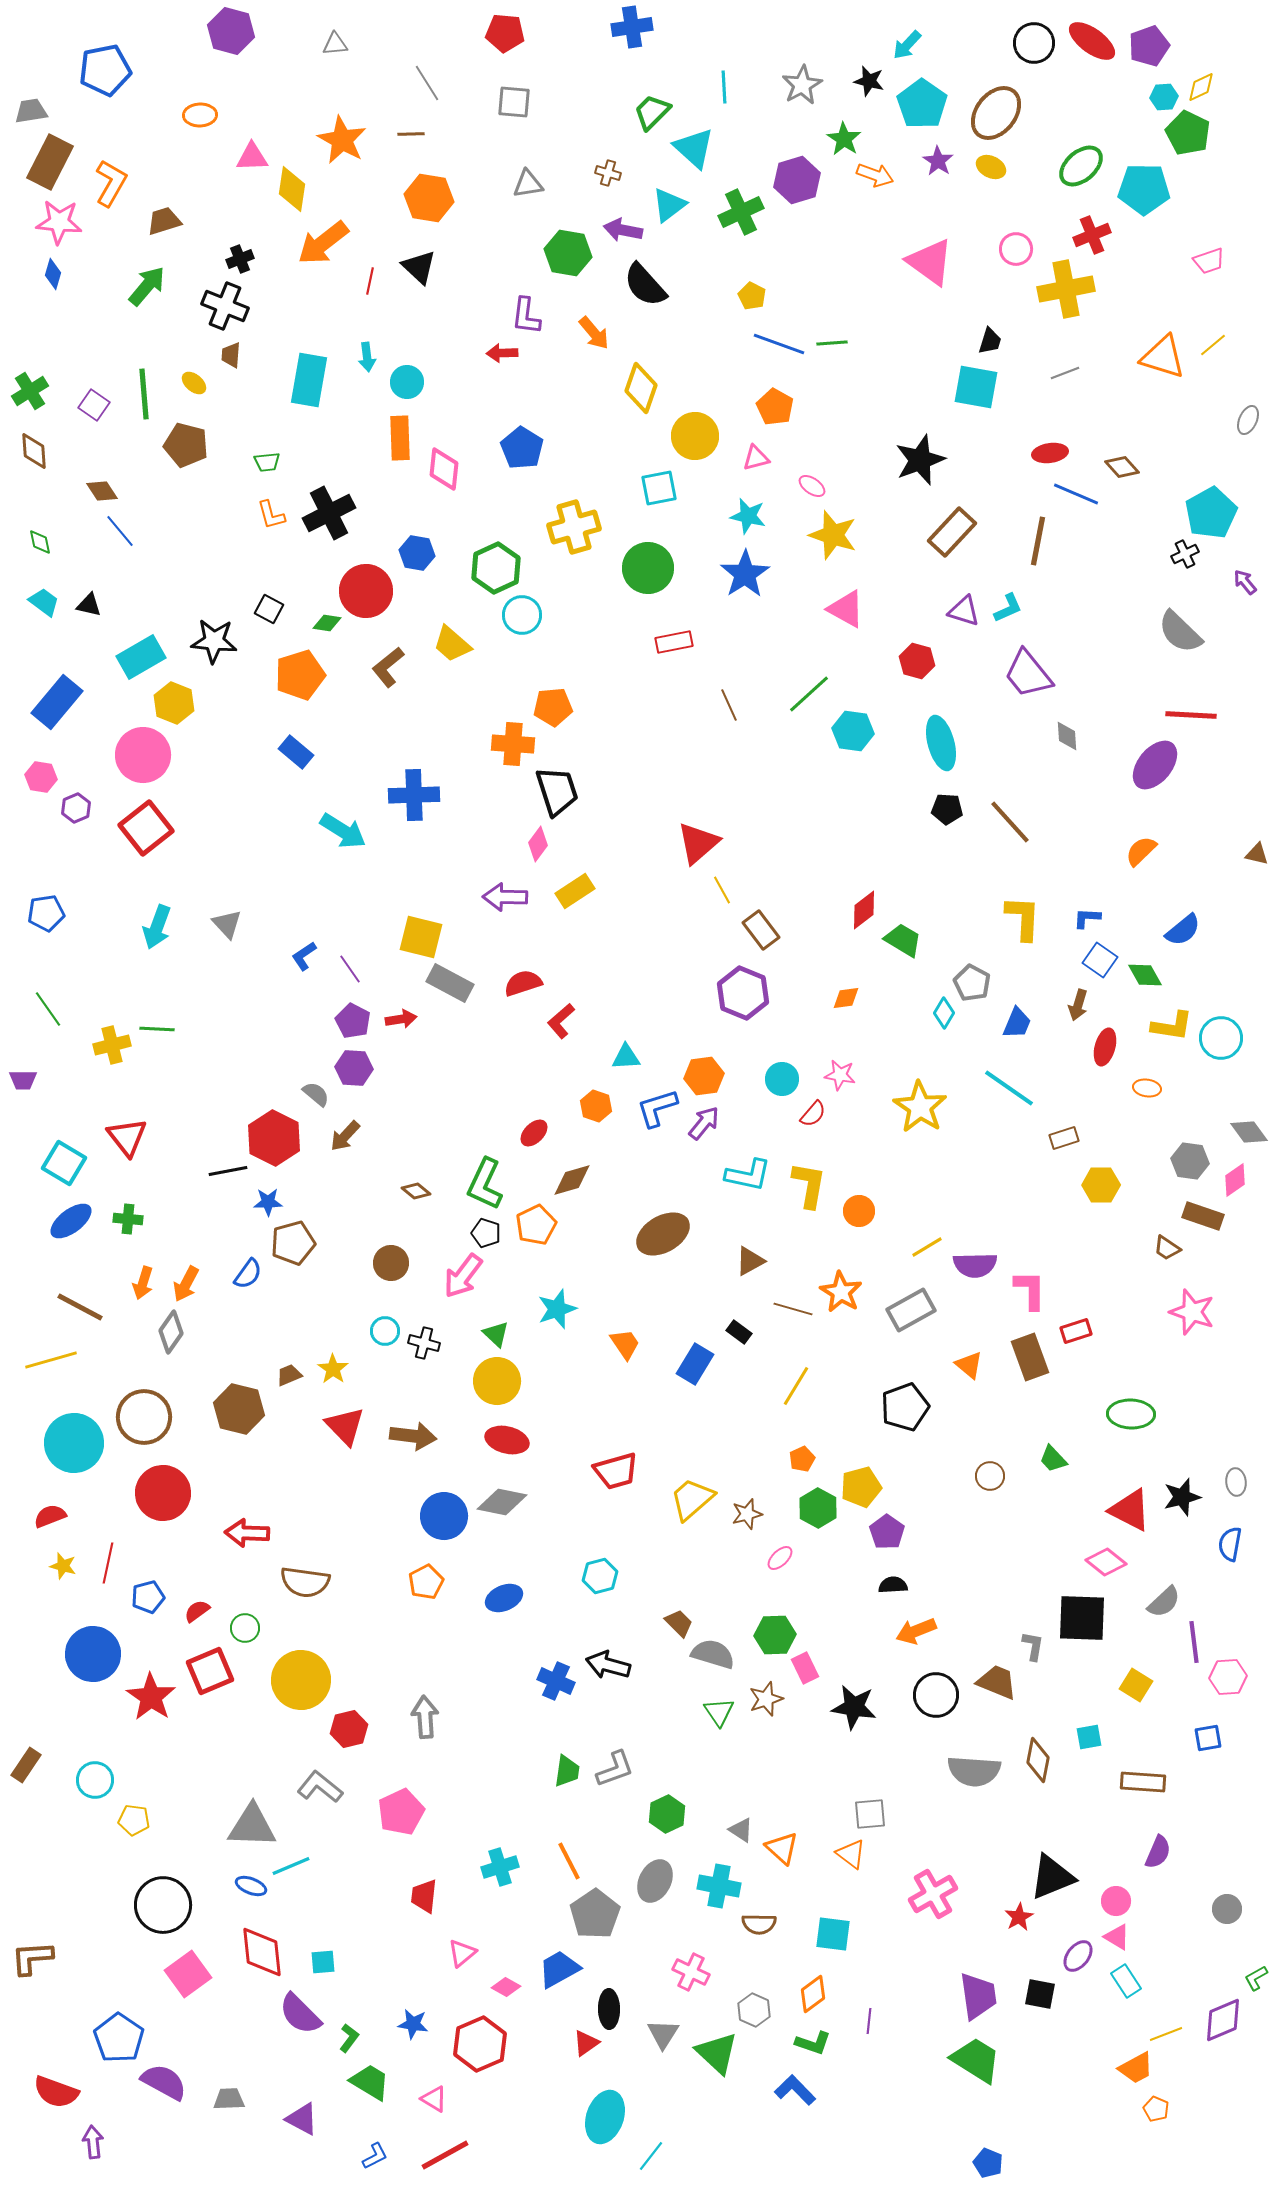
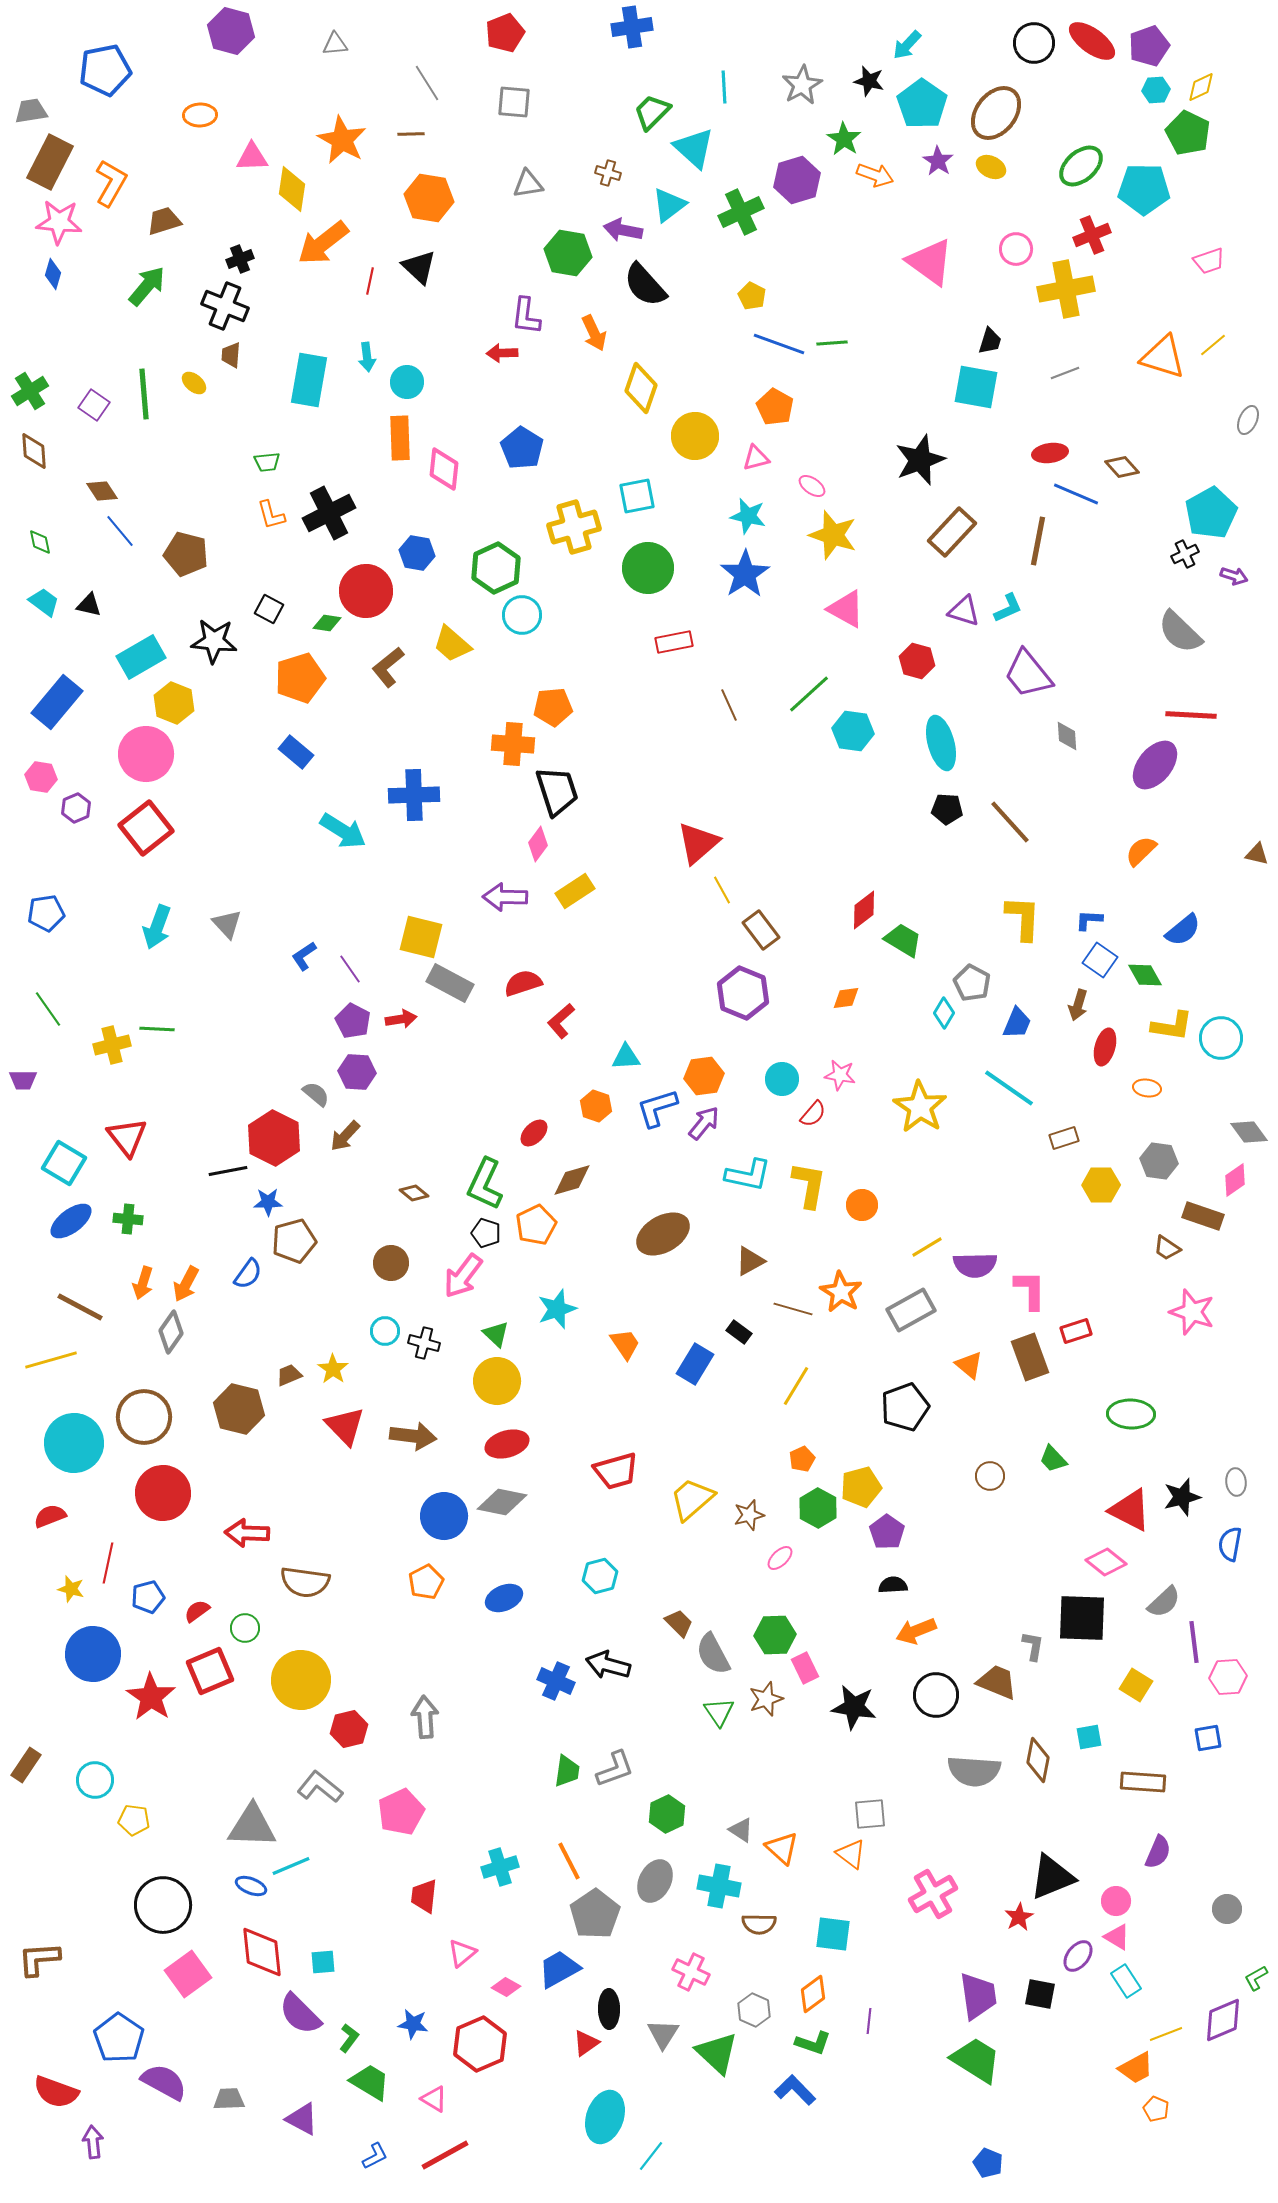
red pentagon at (505, 33): rotated 27 degrees counterclockwise
cyan hexagon at (1164, 97): moved 8 px left, 7 px up
orange arrow at (594, 333): rotated 15 degrees clockwise
brown pentagon at (186, 445): moved 109 px down
cyan square at (659, 488): moved 22 px left, 8 px down
purple arrow at (1245, 582): moved 11 px left, 6 px up; rotated 148 degrees clockwise
orange pentagon at (300, 675): moved 3 px down
pink circle at (143, 755): moved 3 px right, 1 px up
blue L-shape at (1087, 918): moved 2 px right, 2 px down
purple hexagon at (354, 1068): moved 3 px right, 4 px down
gray hexagon at (1190, 1161): moved 31 px left
brown diamond at (416, 1191): moved 2 px left, 2 px down
orange circle at (859, 1211): moved 3 px right, 6 px up
brown pentagon at (293, 1243): moved 1 px right, 2 px up
red ellipse at (507, 1440): moved 4 px down; rotated 30 degrees counterclockwise
brown star at (747, 1514): moved 2 px right, 1 px down
yellow star at (63, 1566): moved 8 px right, 23 px down
gray semicircle at (713, 1654): rotated 135 degrees counterclockwise
brown L-shape at (32, 1958): moved 7 px right, 1 px down
